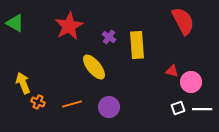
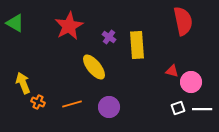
red semicircle: rotated 16 degrees clockwise
